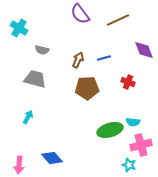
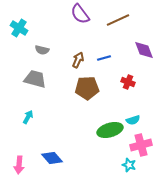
cyan semicircle: moved 2 px up; rotated 24 degrees counterclockwise
